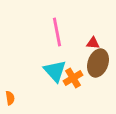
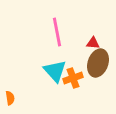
orange cross: rotated 12 degrees clockwise
